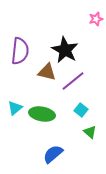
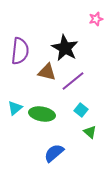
black star: moved 2 px up
blue semicircle: moved 1 px right, 1 px up
